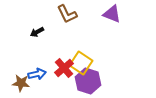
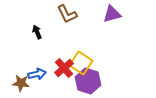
purple triangle: rotated 36 degrees counterclockwise
black arrow: rotated 96 degrees clockwise
